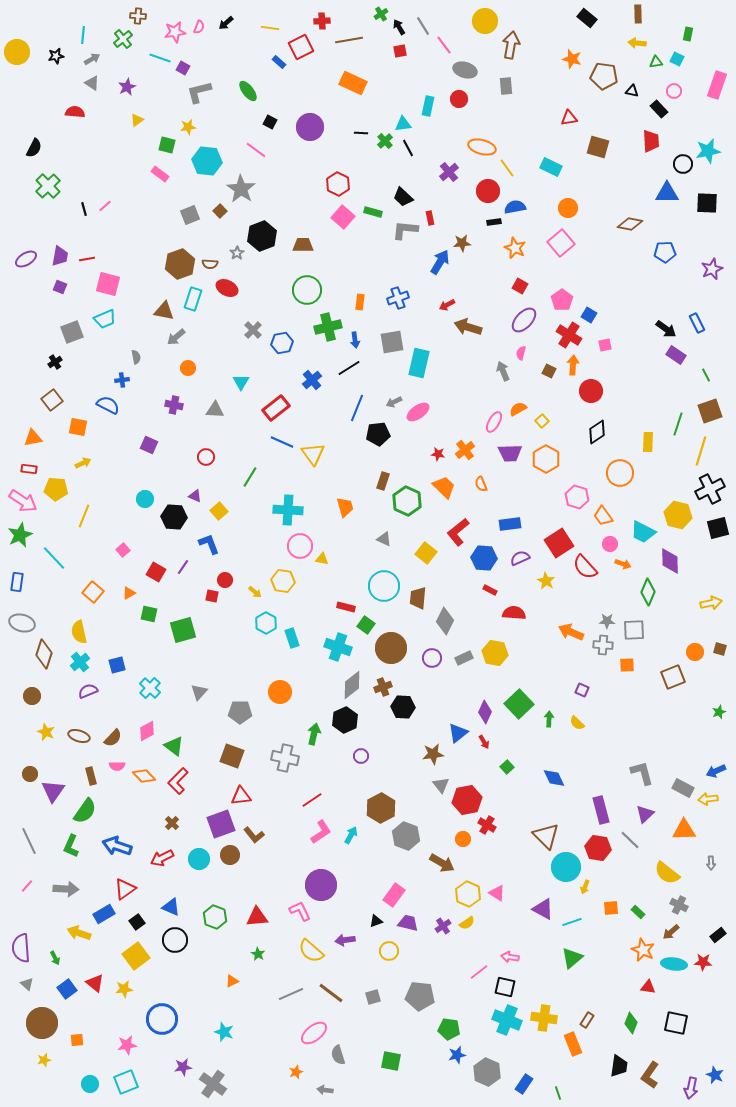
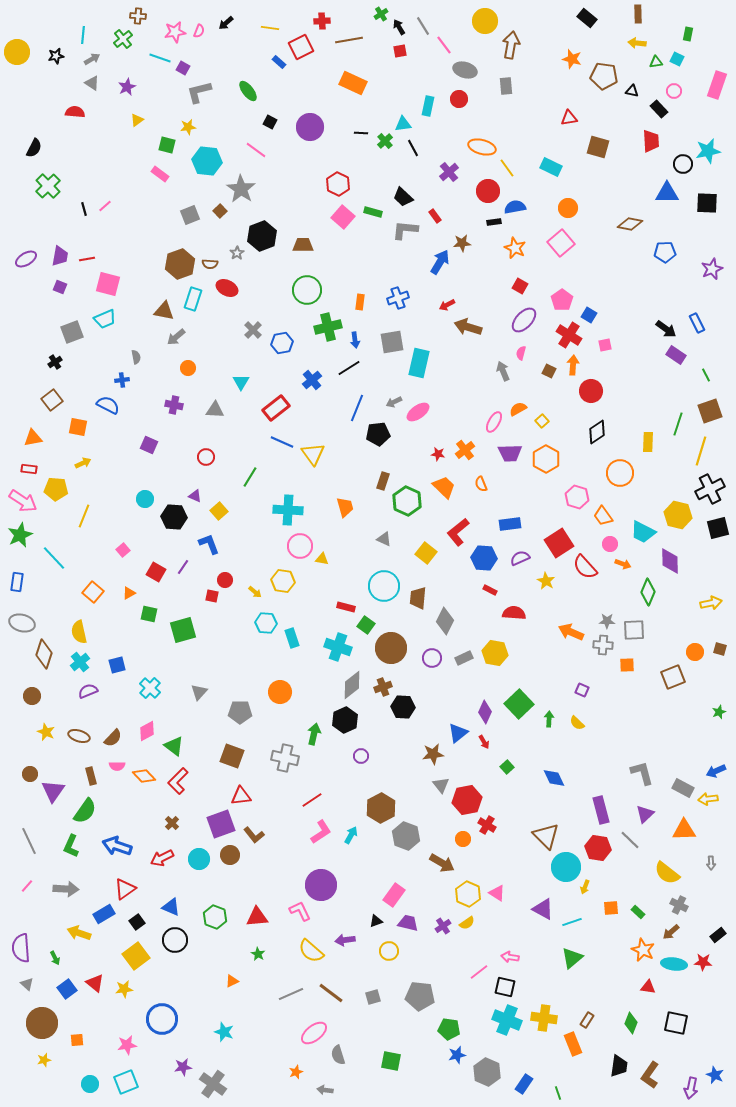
pink semicircle at (199, 27): moved 4 px down
black line at (408, 148): moved 5 px right
red rectangle at (430, 218): moved 5 px right, 2 px up; rotated 24 degrees counterclockwise
cyan hexagon at (266, 623): rotated 25 degrees counterclockwise
